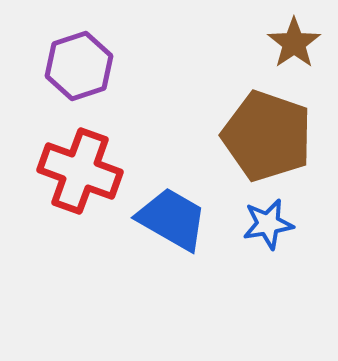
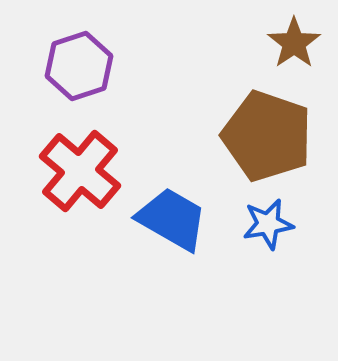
red cross: rotated 20 degrees clockwise
